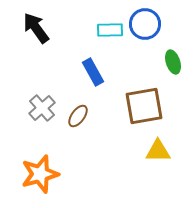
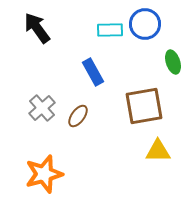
black arrow: moved 1 px right
orange star: moved 4 px right
